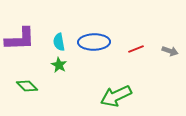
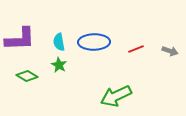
green diamond: moved 10 px up; rotated 15 degrees counterclockwise
